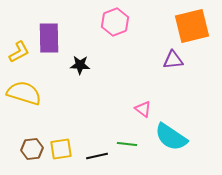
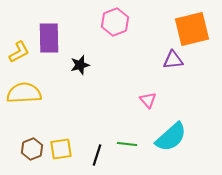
orange square: moved 3 px down
black star: rotated 18 degrees counterclockwise
yellow semicircle: rotated 20 degrees counterclockwise
pink triangle: moved 5 px right, 9 px up; rotated 12 degrees clockwise
cyan semicircle: rotated 76 degrees counterclockwise
brown hexagon: rotated 15 degrees counterclockwise
black line: moved 1 px up; rotated 60 degrees counterclockwise
